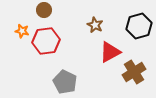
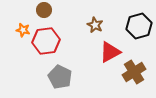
orange star: moved 1 px right, 1 px up
gray pentagon: moved 5 px left, 5 px up
